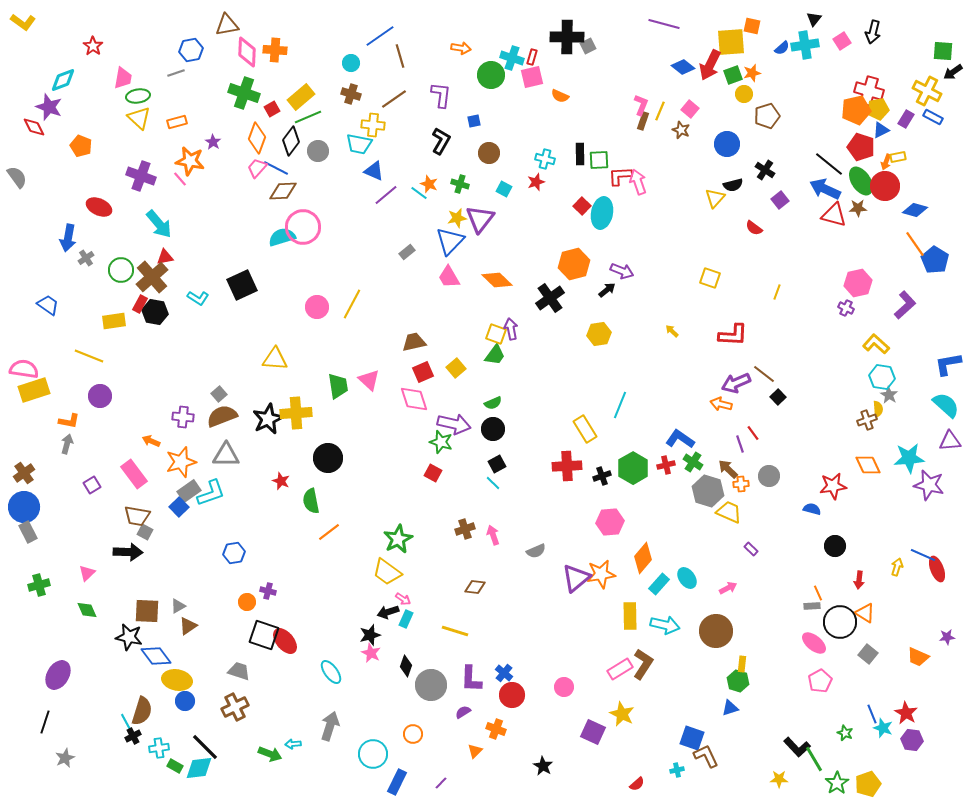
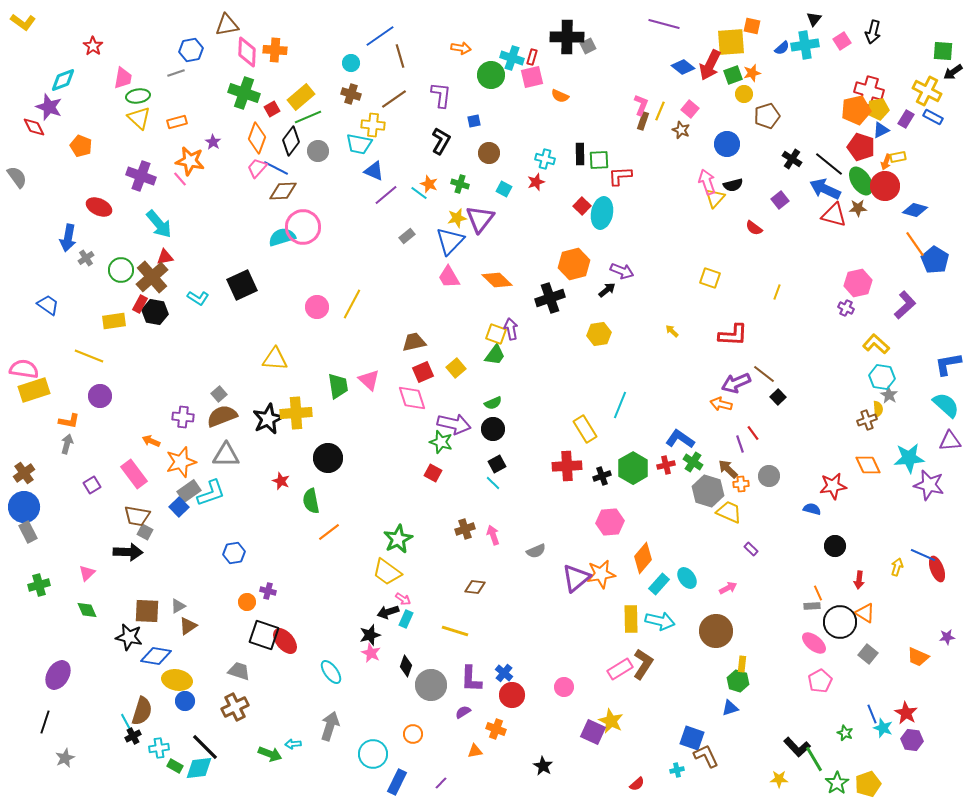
black cross at (765, 170): moved 27 px right, 11 px up
pink arrow at (638, 182): moved 69 px right
gray rectangle at (407, 252): moved 16 px up
black cross at (550, 298): rotated 16 degrees clockwise
pink diamond at (414, 399): moved 2 px left, 1 px up
yellow rectangle at (630, 616): moved 1 px right, 3 px down
cyan arrow at (665, 625): moved 5 px left, 4 px up
blue diamond at (156, 656): rotated 44 degrees counterclockwise
yellow star at (622, 714): moved 11 px left, 7 px down
orange triangle at (475, 751): rotated 35 degrees clockwise
